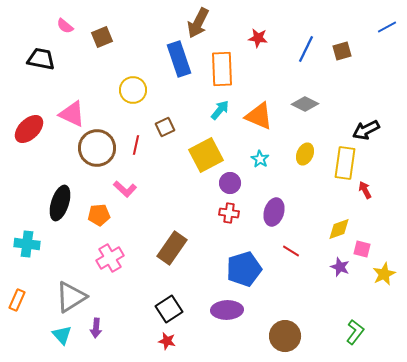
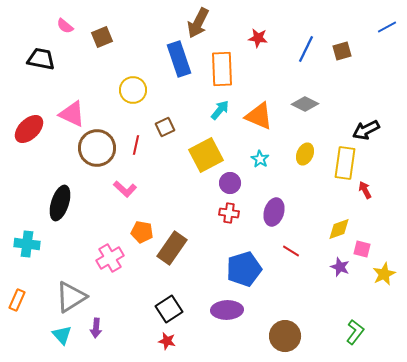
orange pentagon at (99, 215): moved 43 px right, 17 px down; rotated 15 degrees clockwise
